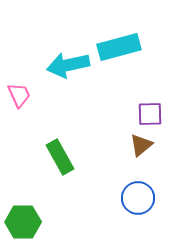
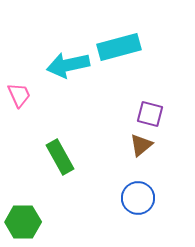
purple square: rotated 16 degrees clockwise
